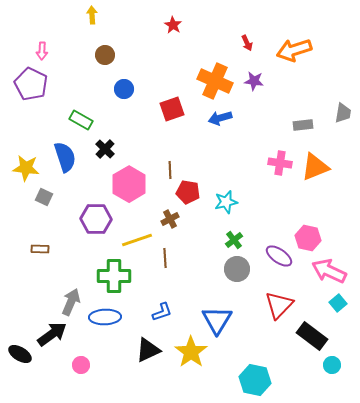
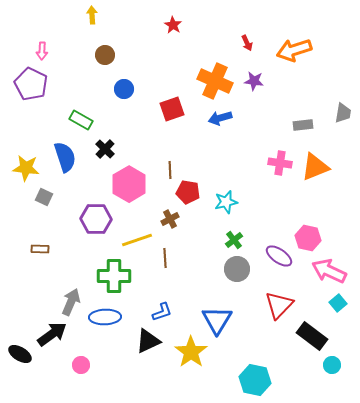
black triangle at (148, 350): moved 9 px up
